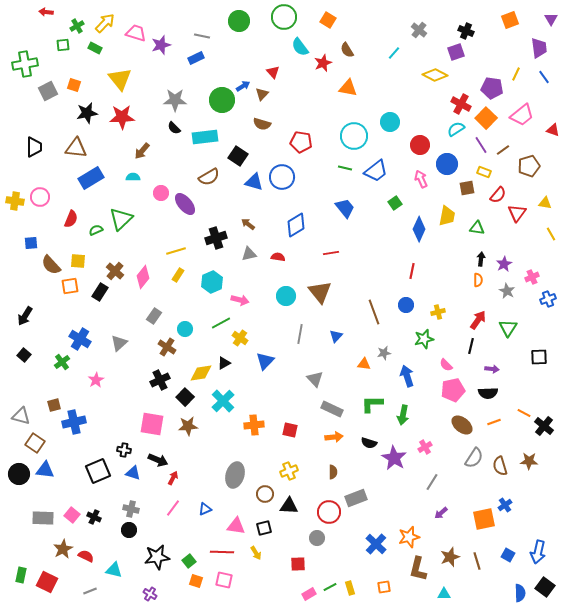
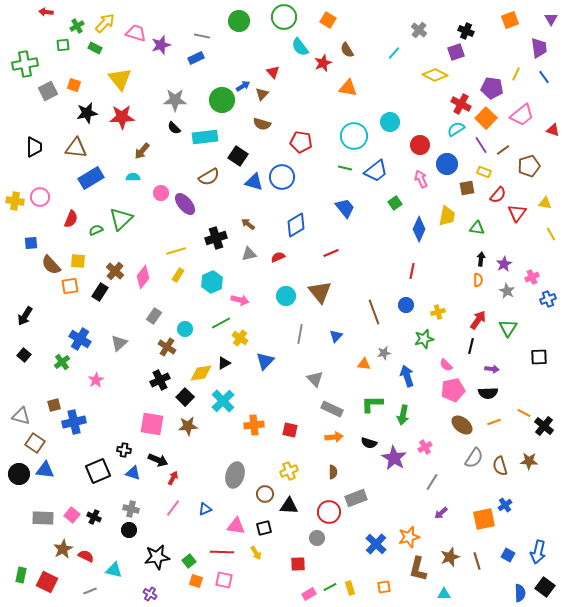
red line at (331, 253): rotated 14 degrees counterclockwise
red semicircle at (278, 257): rotated 32 degrees counterclockwise
